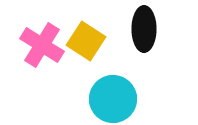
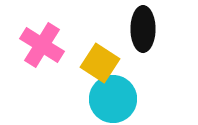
black ellipse: moved 1 px left
yellow square: moved 14 px right, 22 px down
